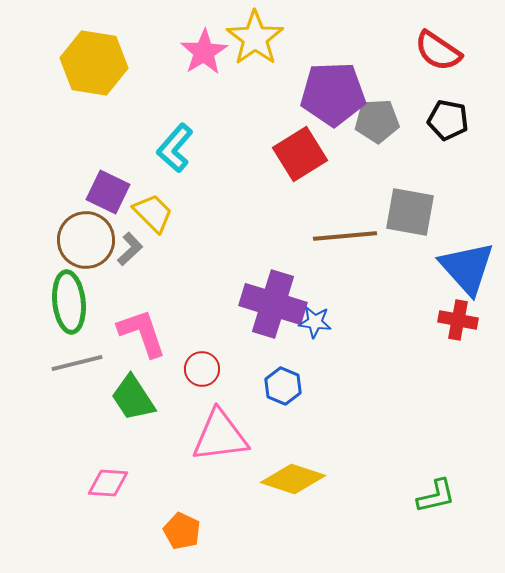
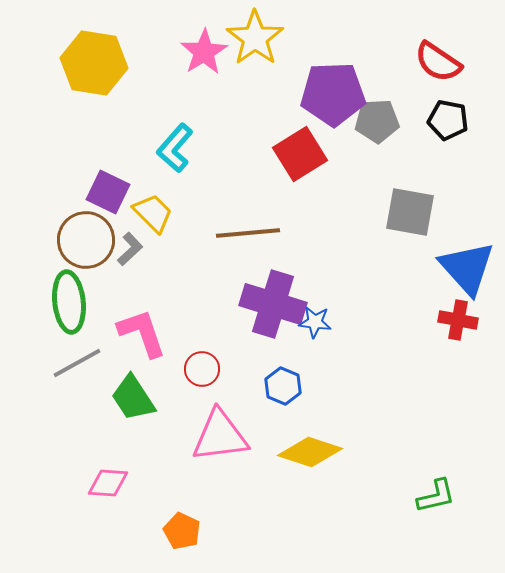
red semicircle: moved 11 px down
brown line: moved 97 px left, 3 px up
gray line: rotated 15 degrees counterclockwise
yellow diamond: moved 17 px right, 27 px up
